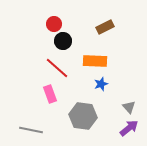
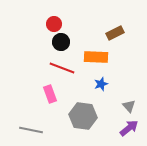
brown rectangle: moved 10 px right, 6 px down
black circle: moved 2 px left, 1 px down
orange rectangle: moved 1 px right, 4 px up
red line: moved 5 px right; rotated 20 degrees counterclockwise
gray triangle: moved 1 px up
